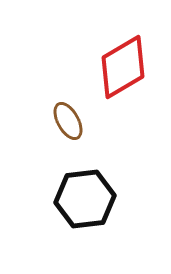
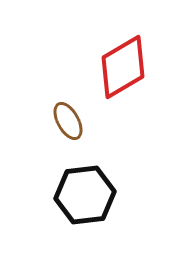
black hexagon: moved 4 px up
